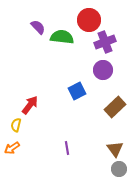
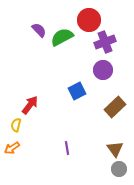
purple semicircle: moved 1 px right, 3 px down
green semicircle: rotated 35 degrees counterclockwise
